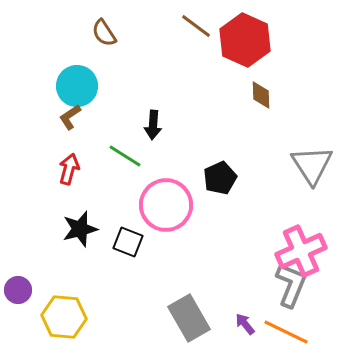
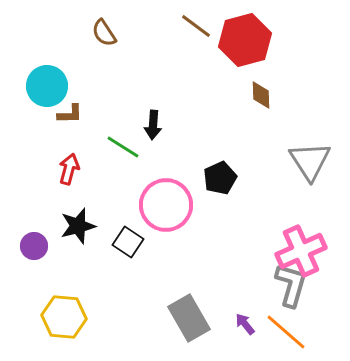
red hexagon: rotated 21 degrees clockwise
cyan circle: moved 30 px left
brown L-shape: moved 3 px up; rotated 148 degrees counterclockwise
green line: moved 2 px left, 9 px up
gray triangle: moved 2 px left, 4 px up
black star: moved 2 px left, 3 px up
black square: rotated 12 degrees clockwise
gray L-shape: rotated 6 degrees counterclockwise
purple circle: moved 16 px right, 44 px up
orange line: rotated 15 degrees clockwise
